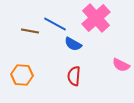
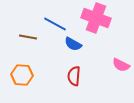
pink cross: rotated 28 degrees counterclockwise
brown line: moved 2 px left, 6 px down
